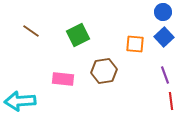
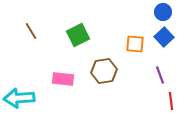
brown line: rotated 24 degrees clockwise
purple line: moved 5 px left
cyan arrow: moved 1 px left, 3 px up
